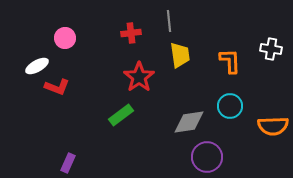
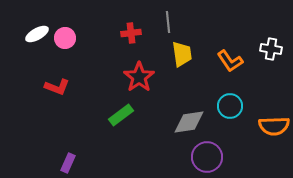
gray line: moved 1 px left, 1 px down
yellow trapezoid: moved 2 px right, 1 px up
orange L-shape: rotated 148 degrees clockwise
white ellipse: moved 32 px up
orange semicircle: moved 1 px right
